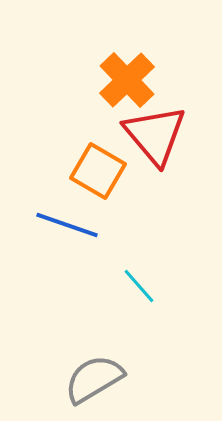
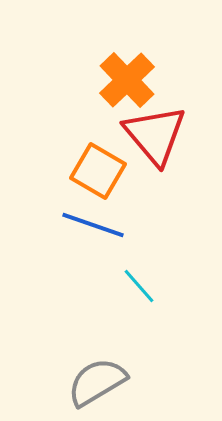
blue line: moved 26 px right
gray semicircle: moved 3 px right, 3 px down
